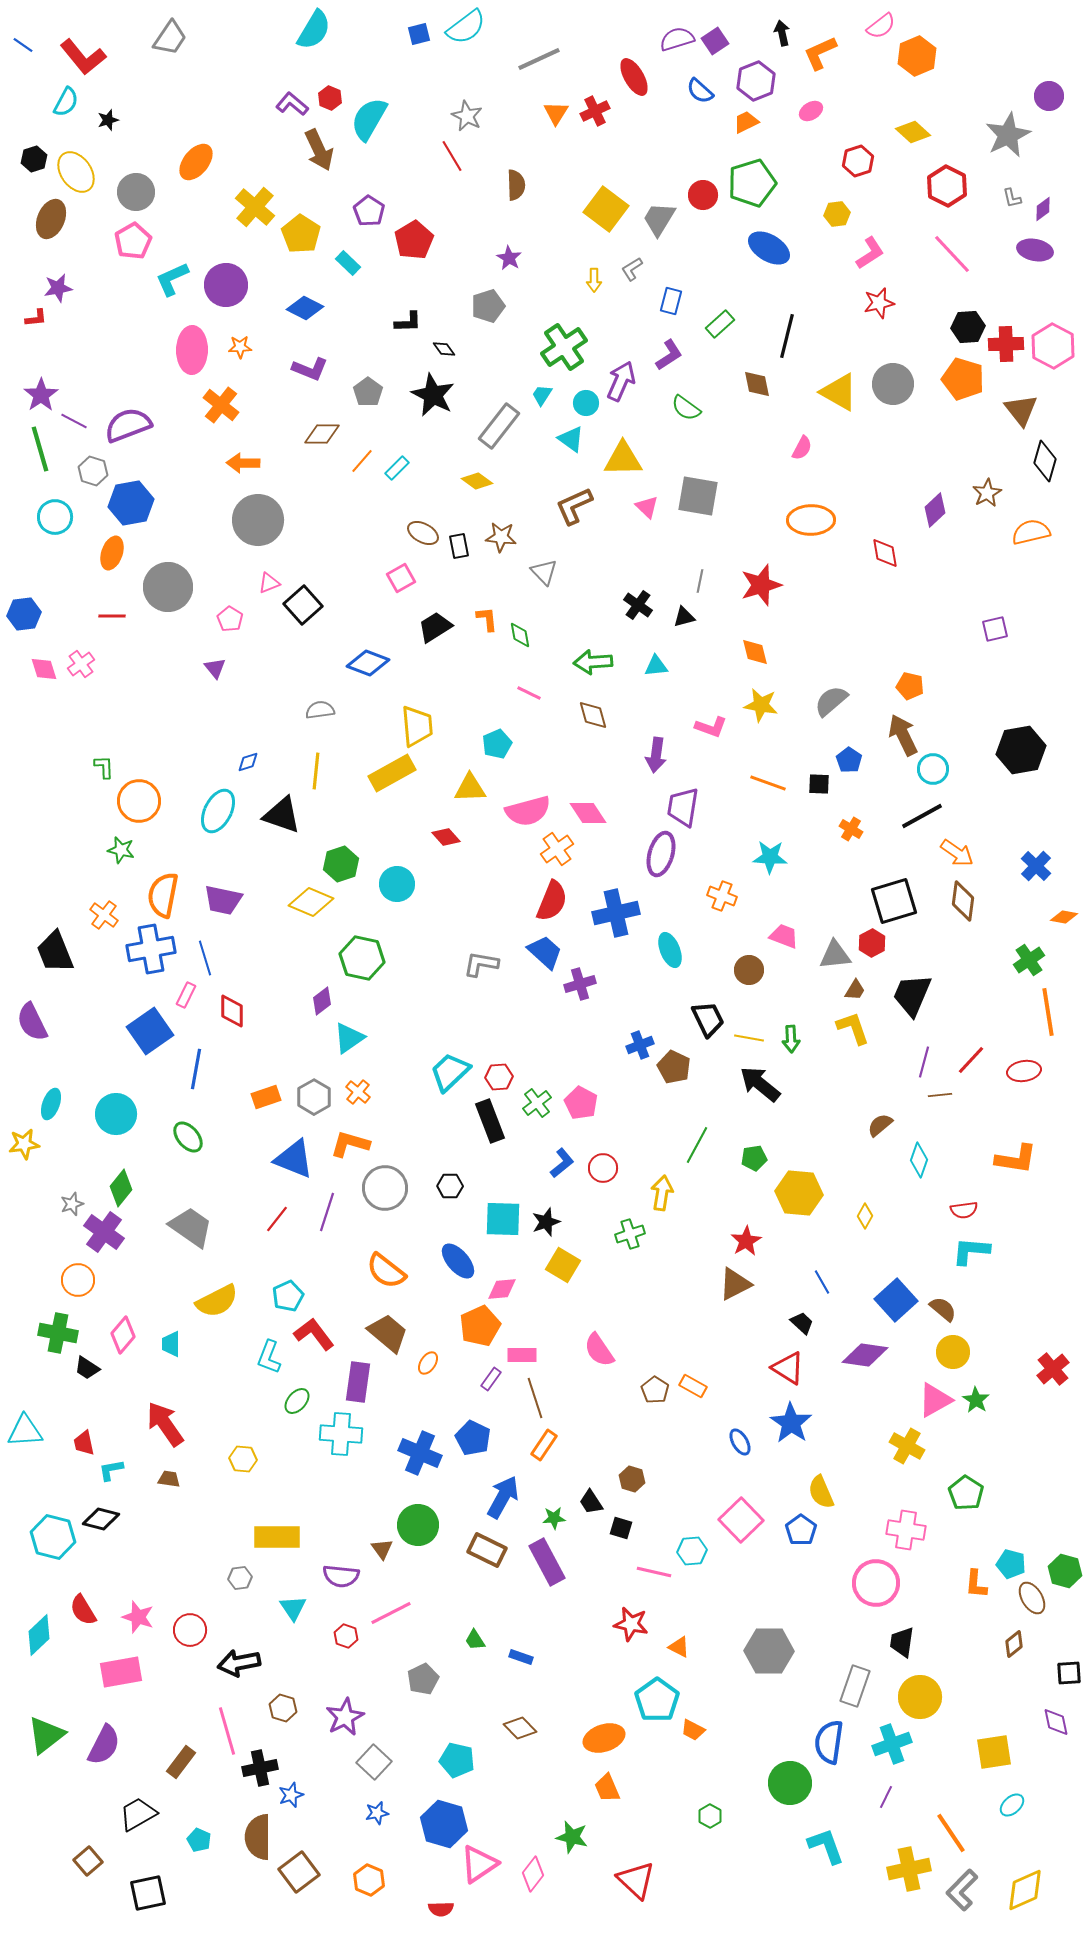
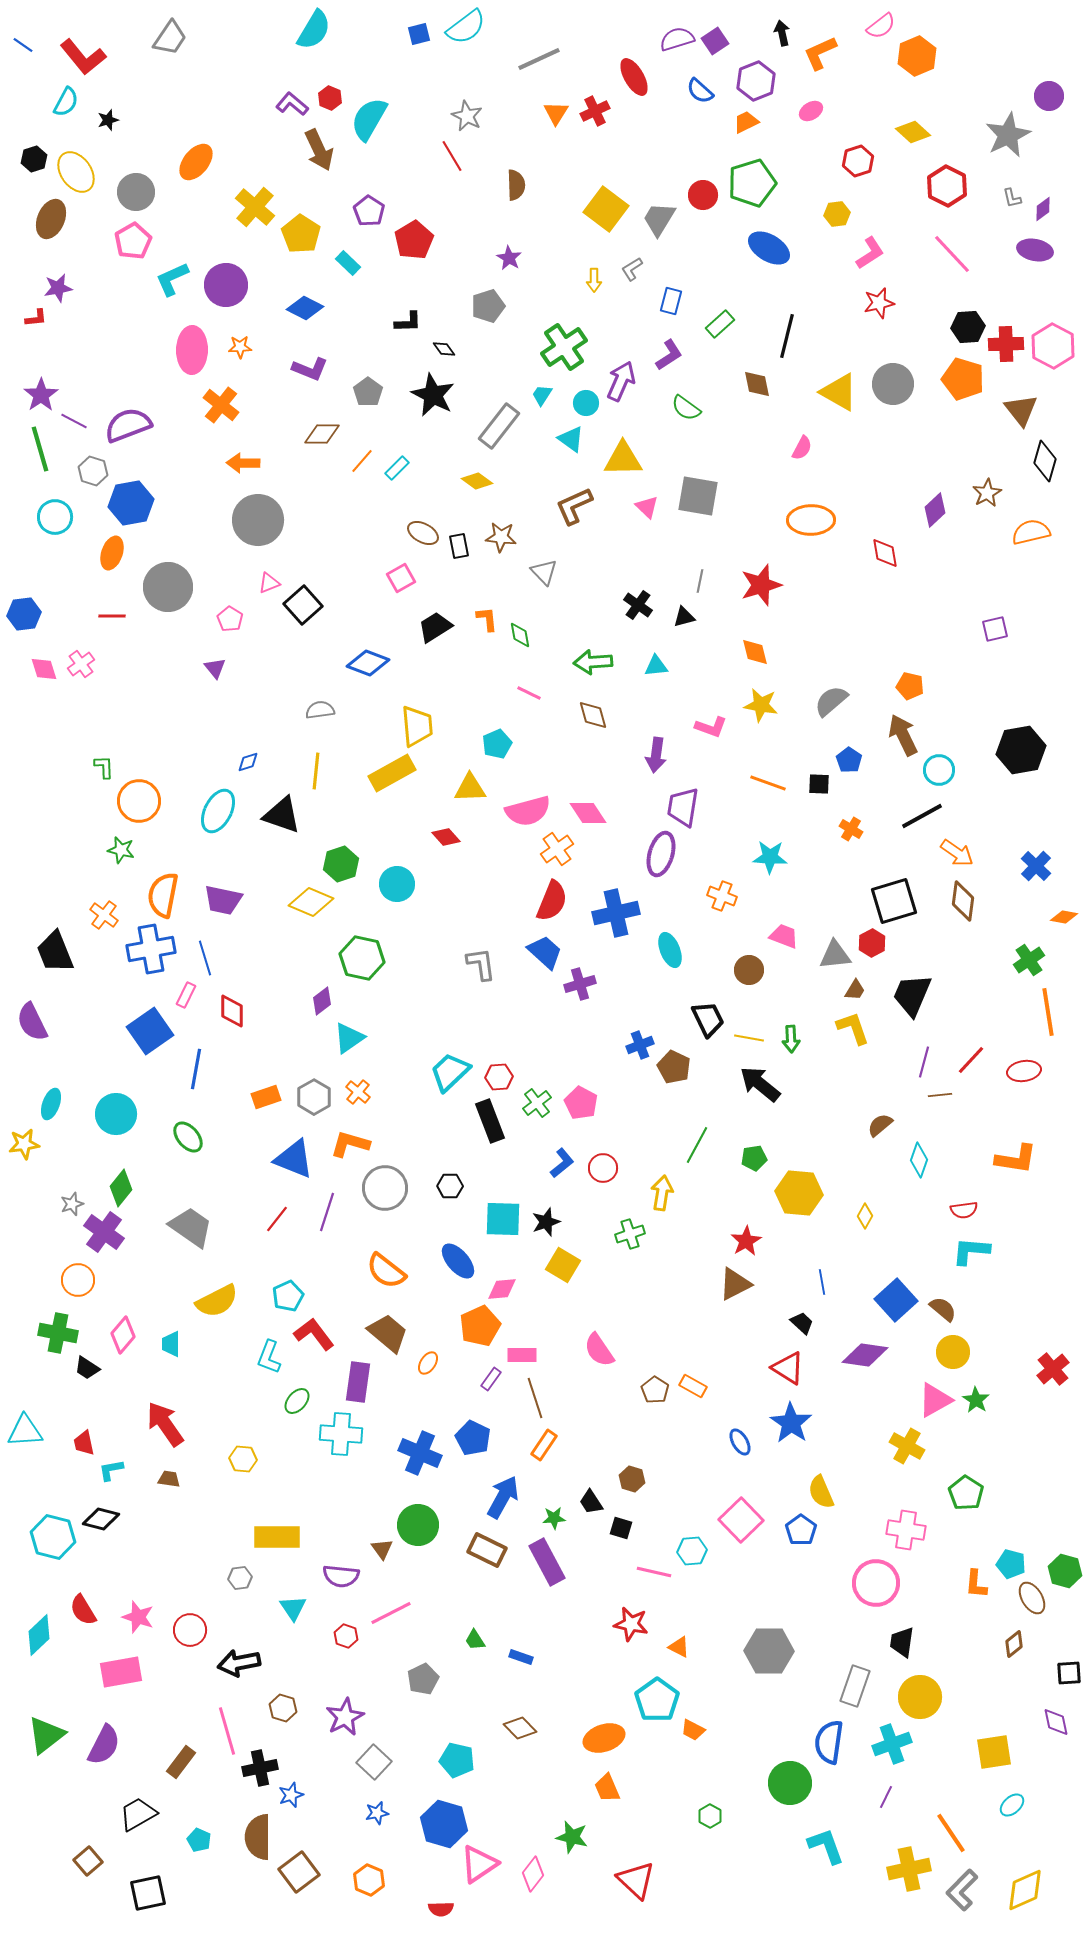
cyan circle at (933, 769): moved 6 px right, 1 px down
gray L-shape at (481, 964): rotated 72 degrees clockwise
blue line at (822, 1282): rotated 20 degrees clockwise
